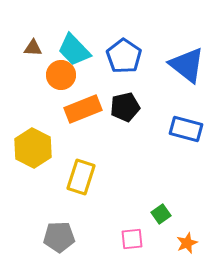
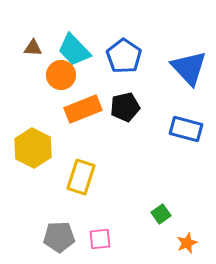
blue triangle: moved 2 px right, 3 px down; rotated 9 degrees clockwise
pink square: moved 32 px left
